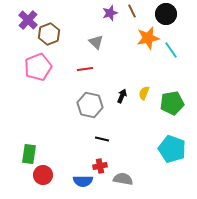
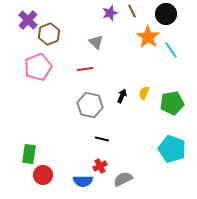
orange star: moved 1 px up; rotated 25 degrees counterclockwise
red cross: rotated 16 degrees counterclockwise
gray semicircle: rotated 36 degrees counterclockwise
